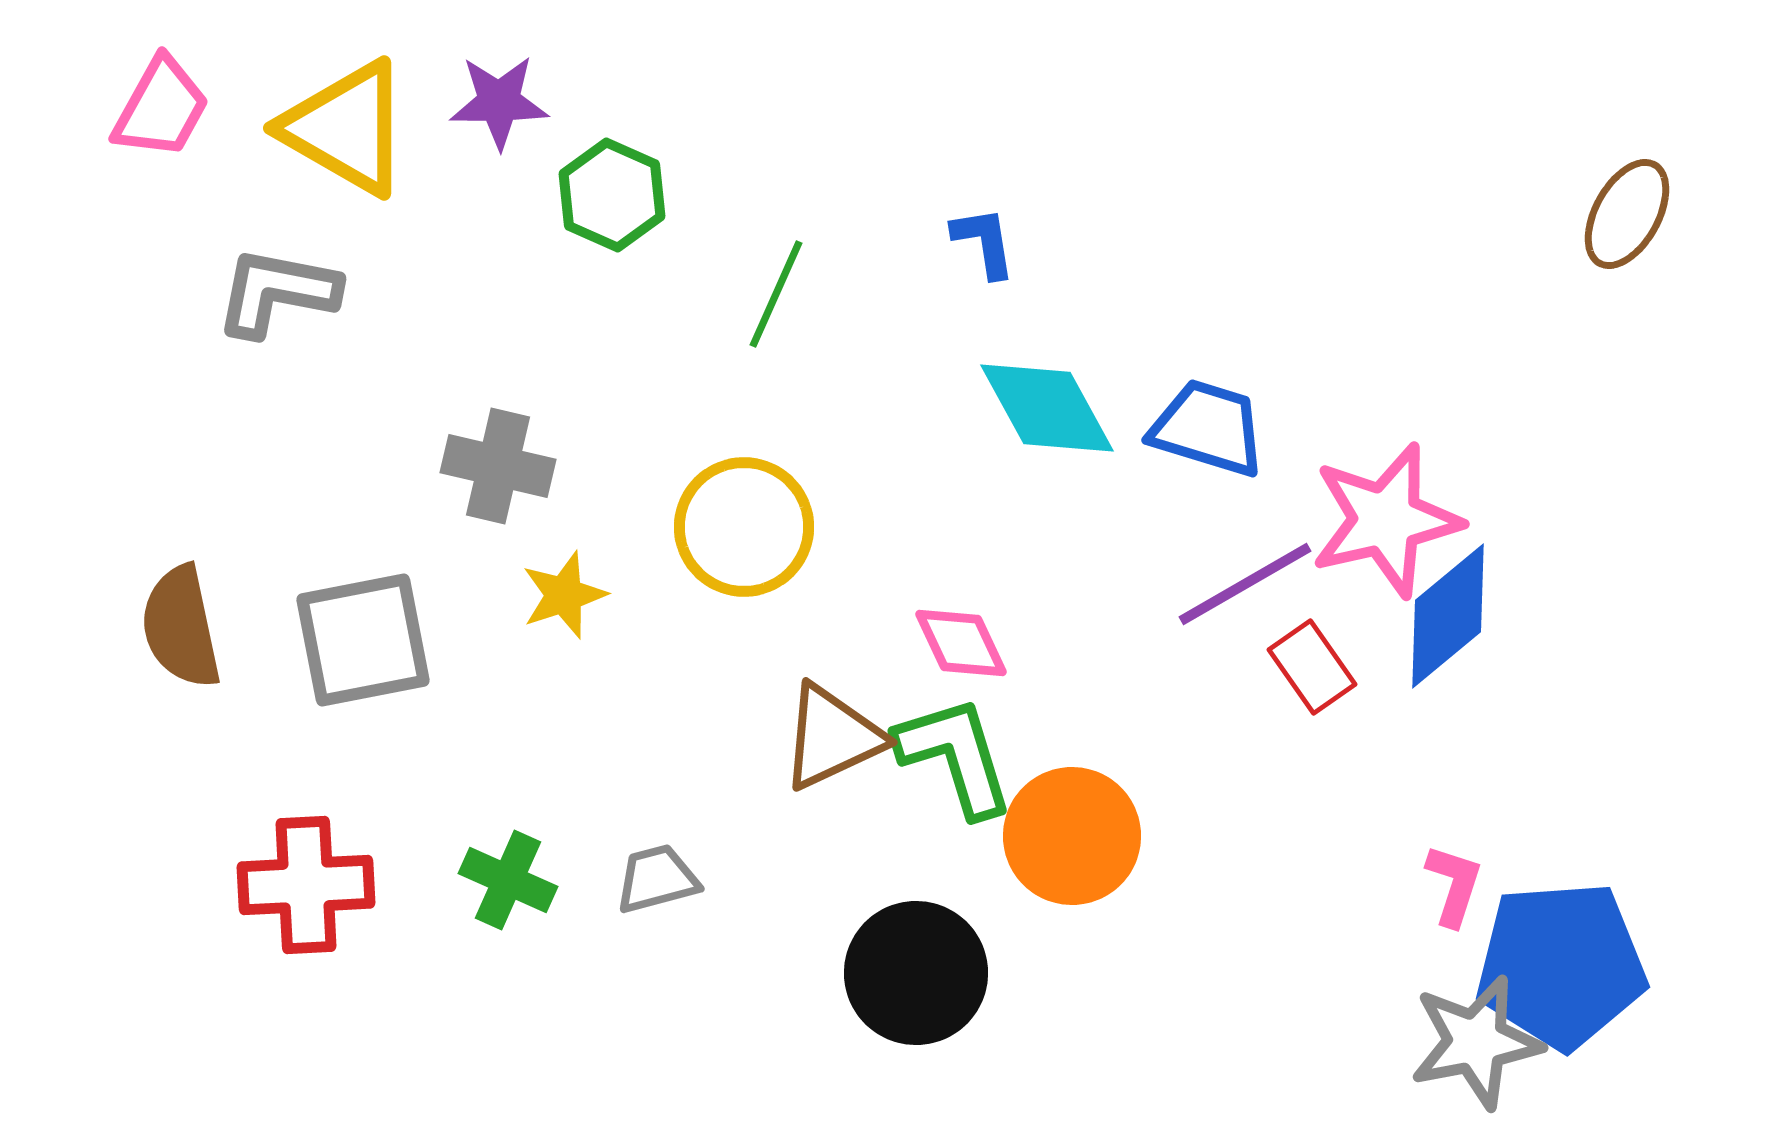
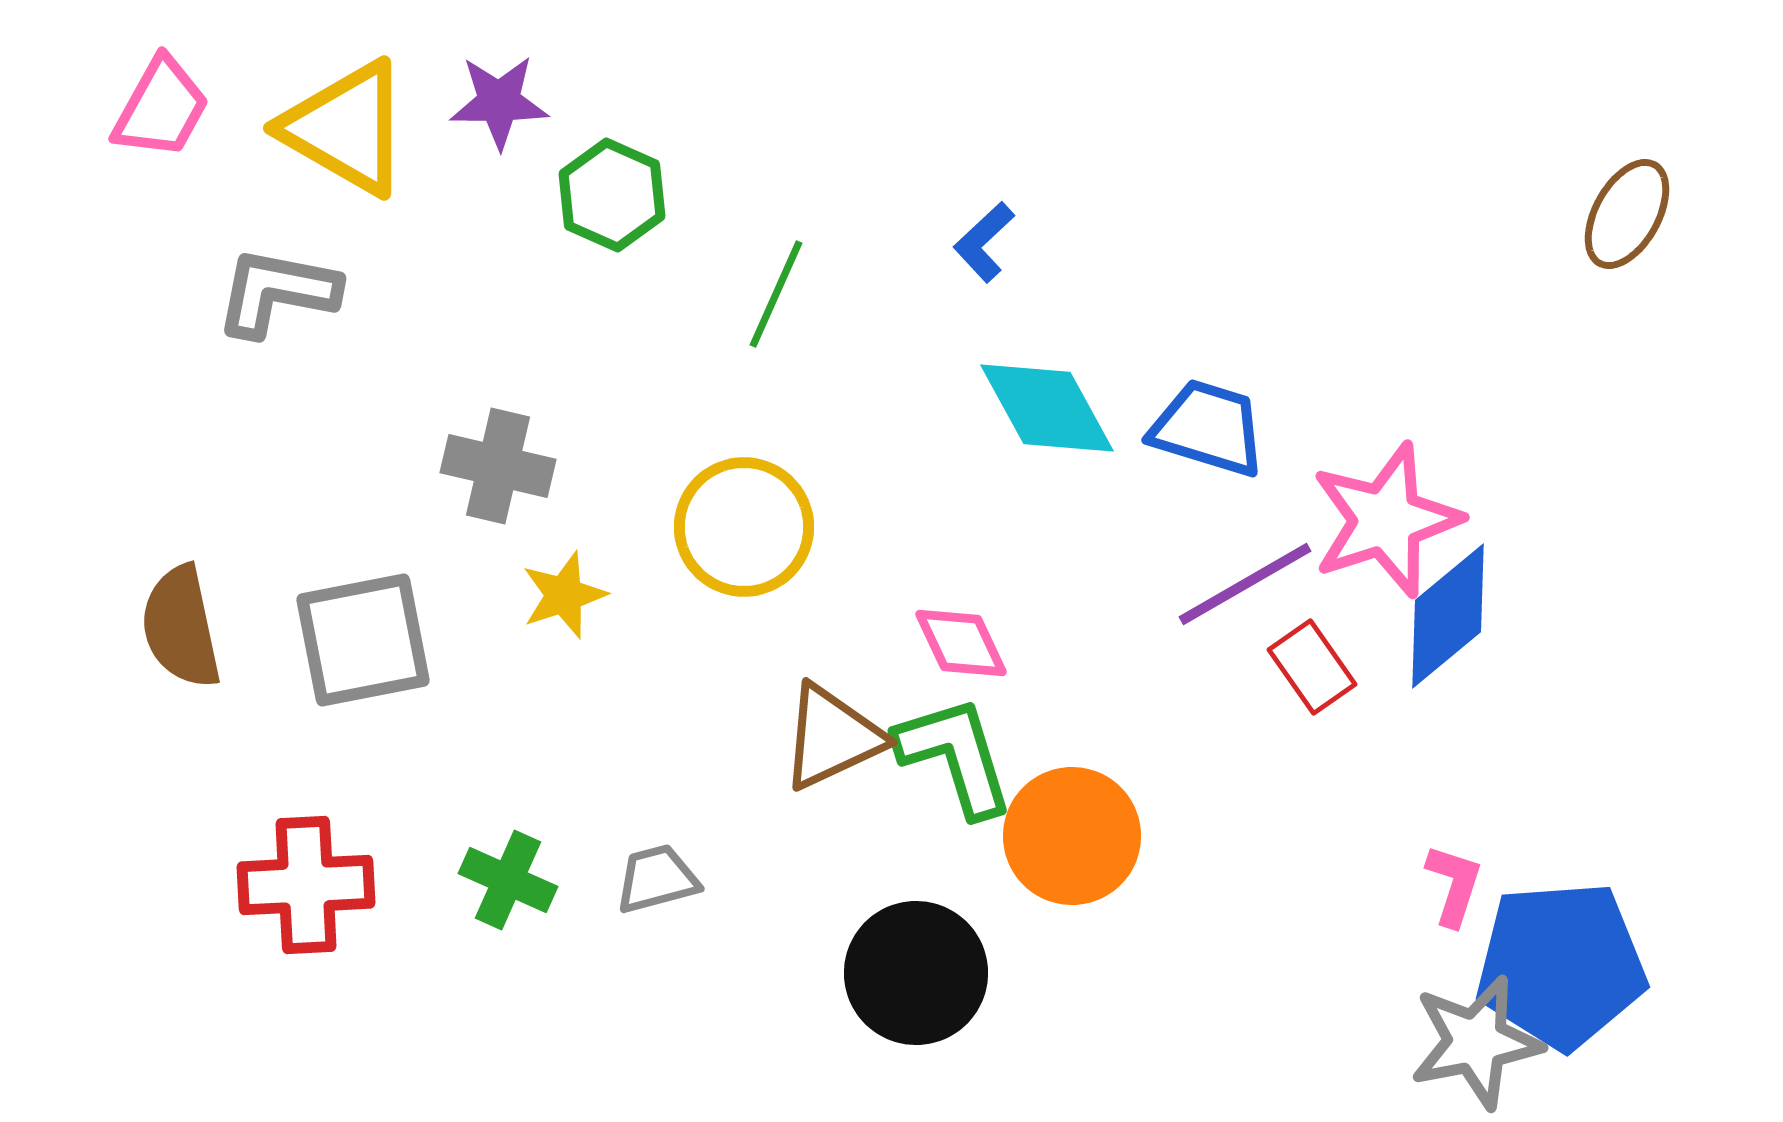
blue L-shape: rotated 124 degrees counterclockwise
pink star: rotated 5 degrees counterclockwise
